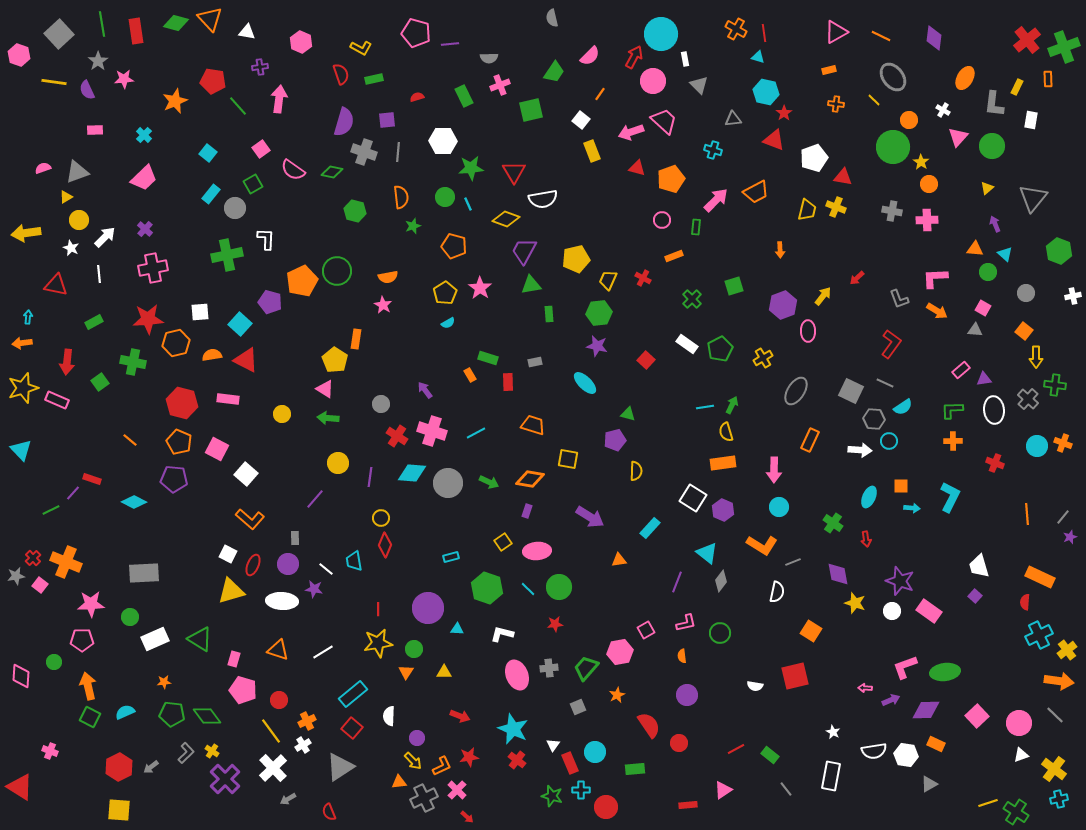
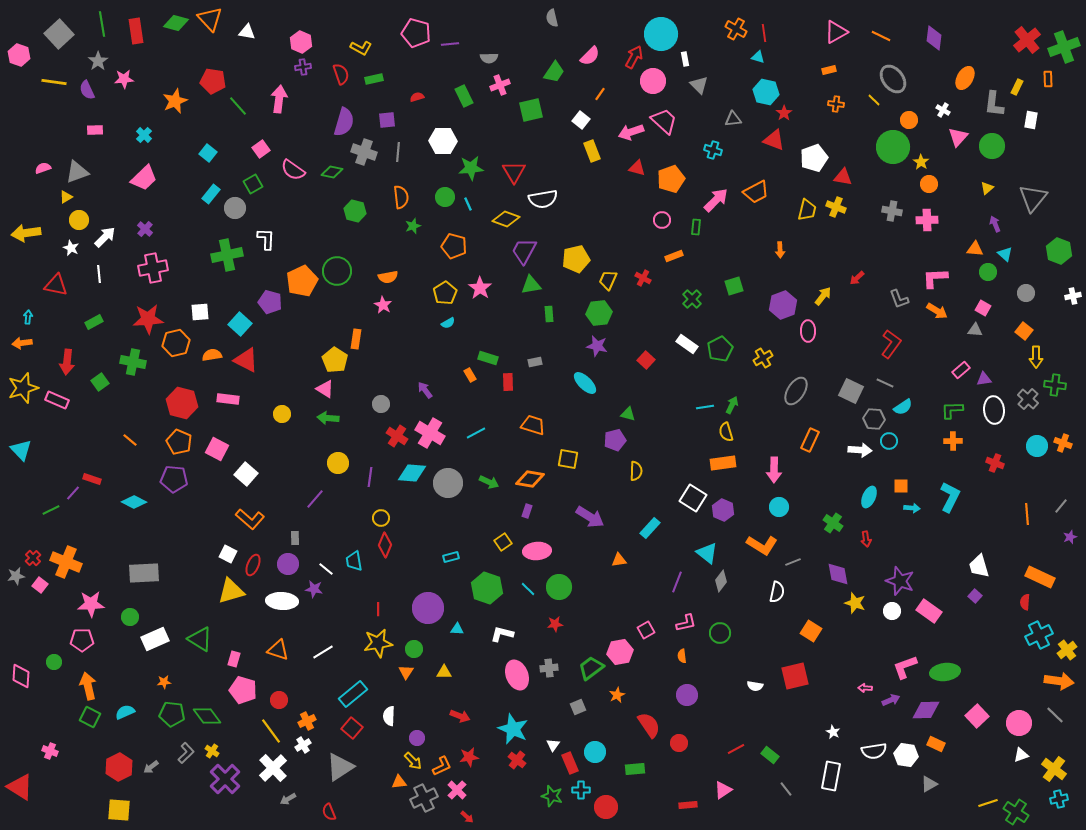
purple cross at (260, 67): moved 43 px right
gray ellipse at (893, 77): moved 2 px down
pink cross at (432, 431): moved 2 px left, 2 px down; rotated 12 degrees clockwise
gray line at (1063, 517): moved 2 px left, 11 px up
green trapezoid at (586, 668): moved 5 px right; rotated 12 degrees clockwise
